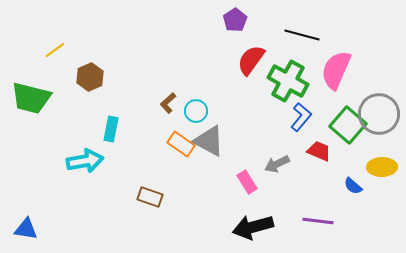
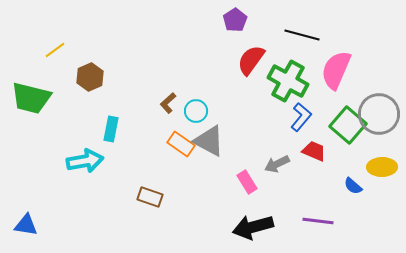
red trapezoid: moved 5 px left
blue triangle: moved 4 px up
